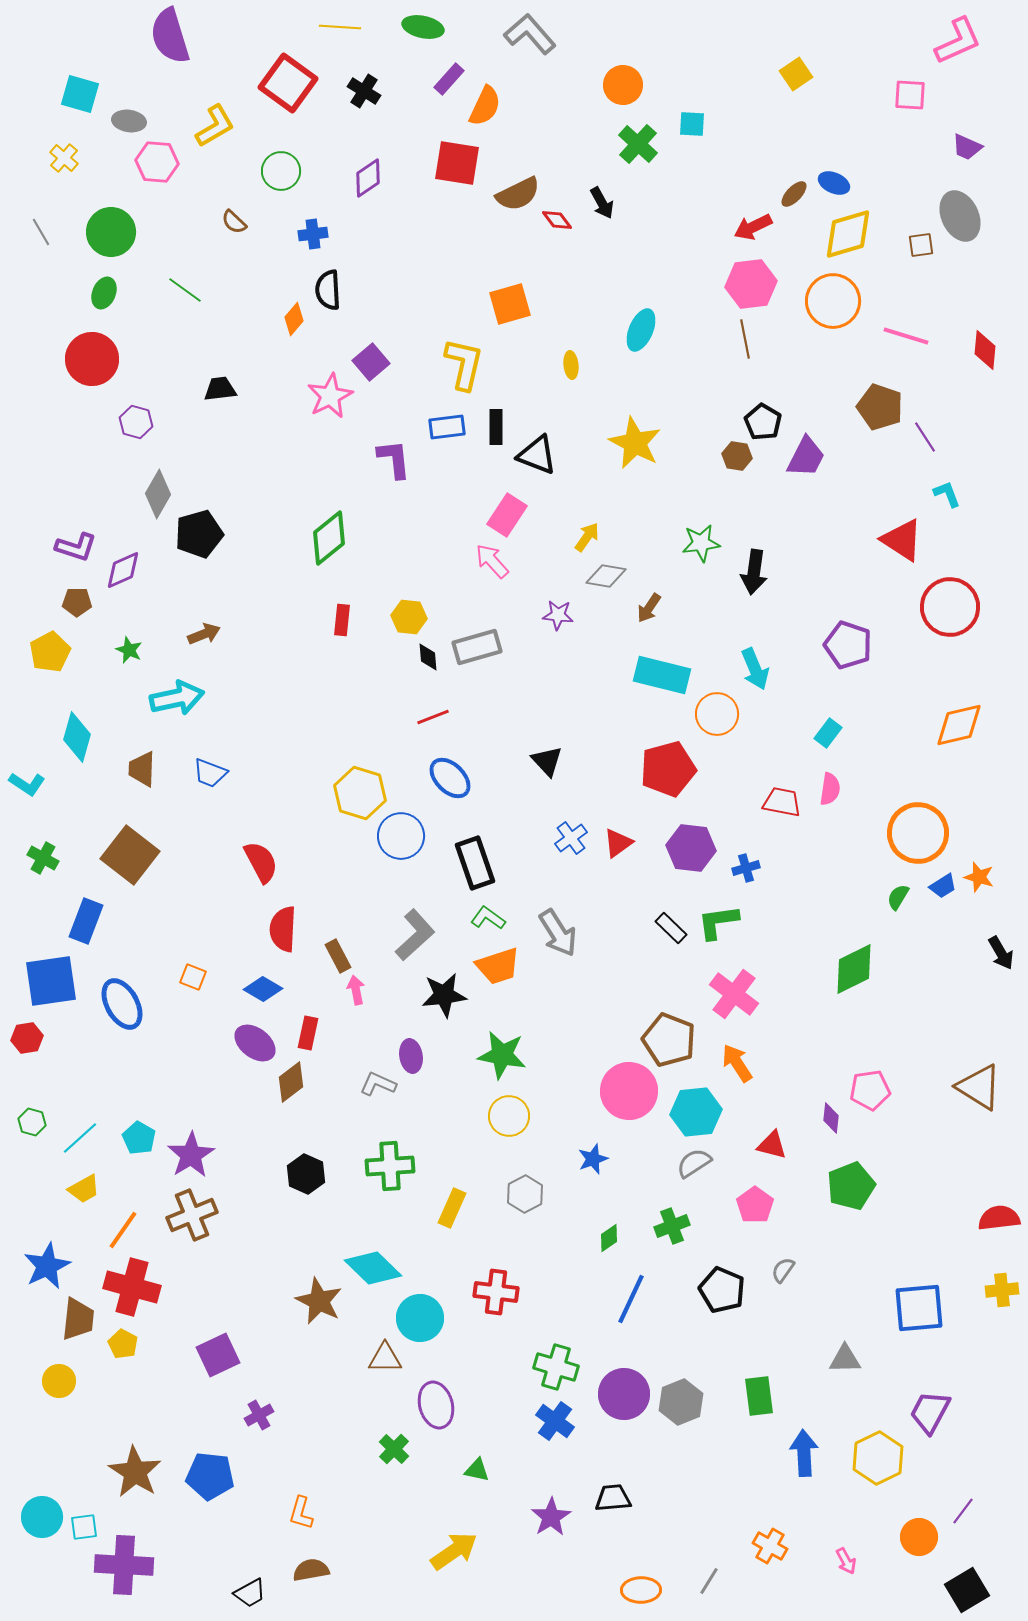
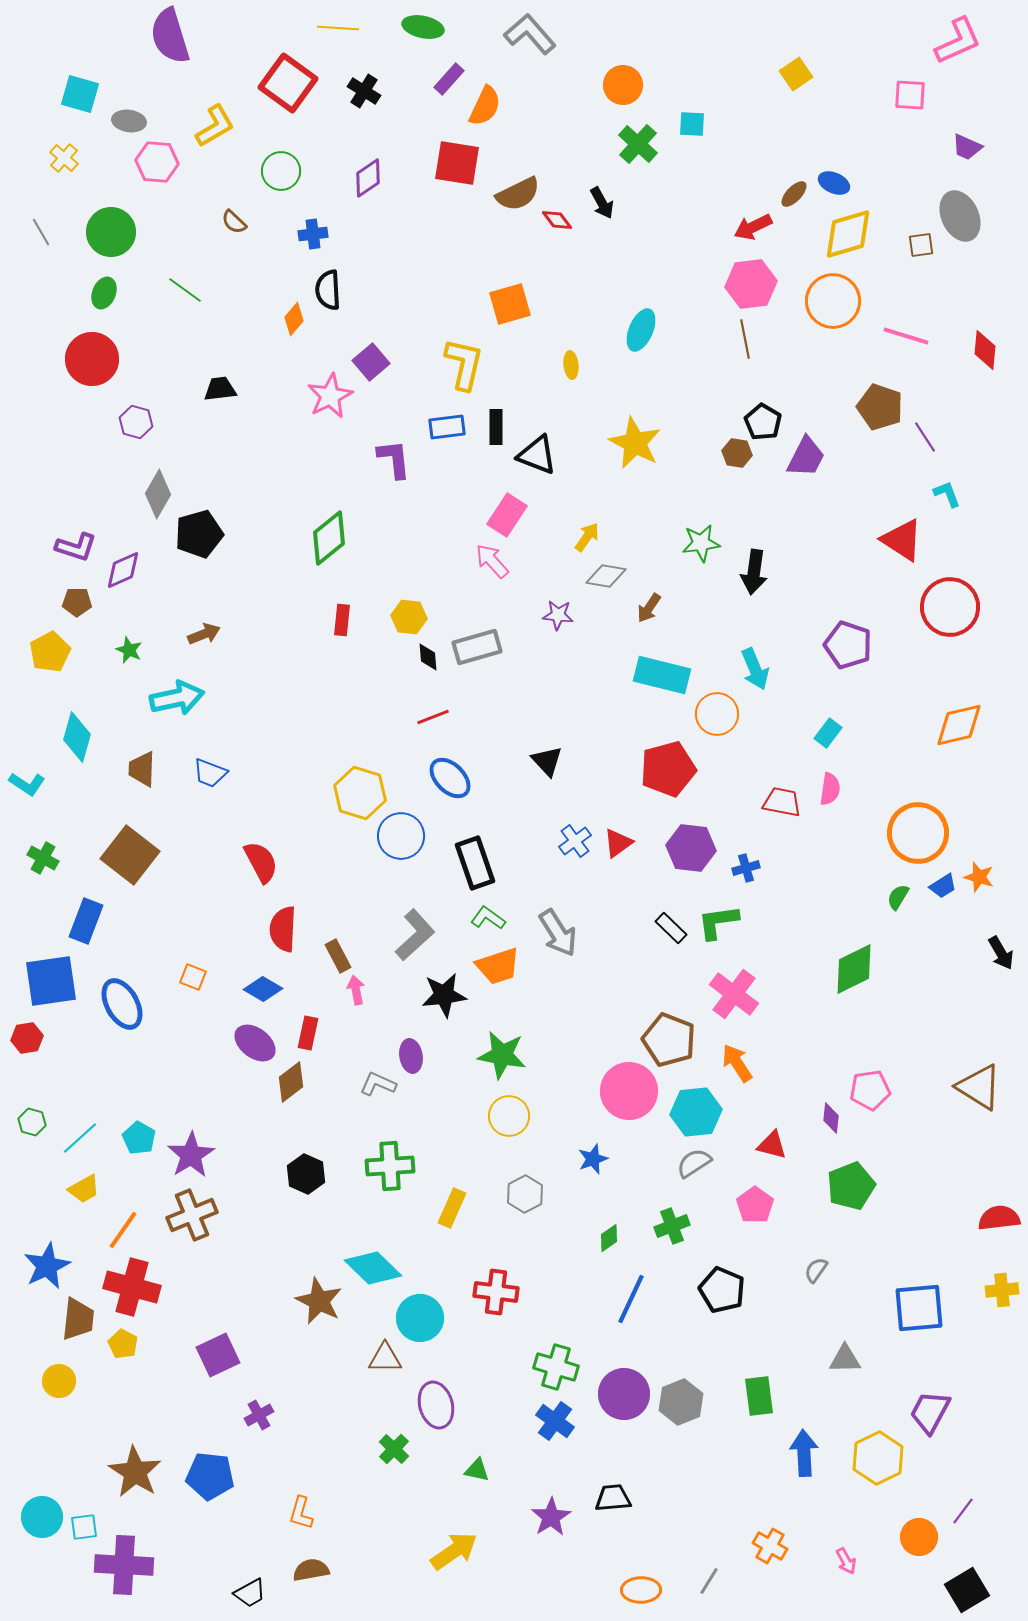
yellow line at (340, 27): moved 2 px left, 1 px down
brown hexagon at (737, 456): moved 3 px up
blue cross at (571, 838): moved 4 px right, 3 px down
gray semicircle at (783, 1270): moved 33 px right
